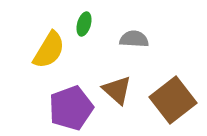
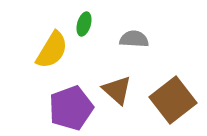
yellow semicircle: moved 3 px right
